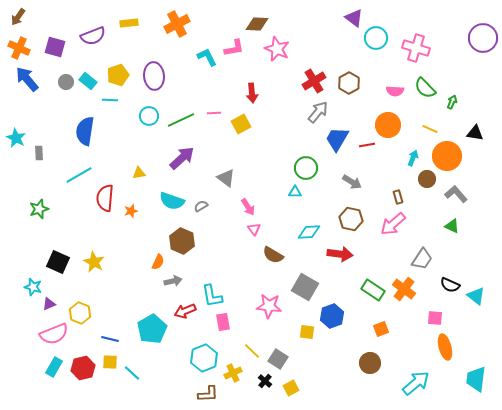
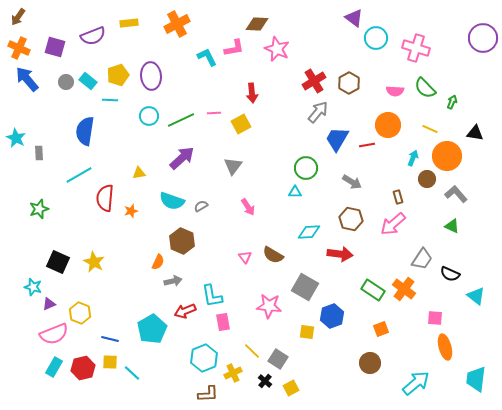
purple ellipse at (154, 76): moved 3 px left
gray triangle at (226, 178): moved 7 px right, 12 px up; rotated 30 degrees clockwise
pink triangle at (254, 229): moved 9 px left, 28 px down
black semicircle at (450, 285): moved 11 px up
